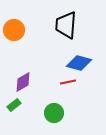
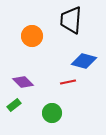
black trapezoid: moved 5 px right, 5 px up
orange circle: moved 18 px right, 6 px down
blue diamond: moved 5 px right, 2 px up
purple diamond: rotated 75 degrees clockwise
green circle: moved 2 px left
